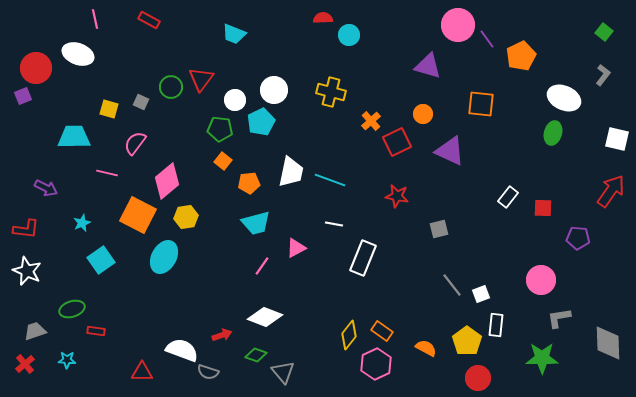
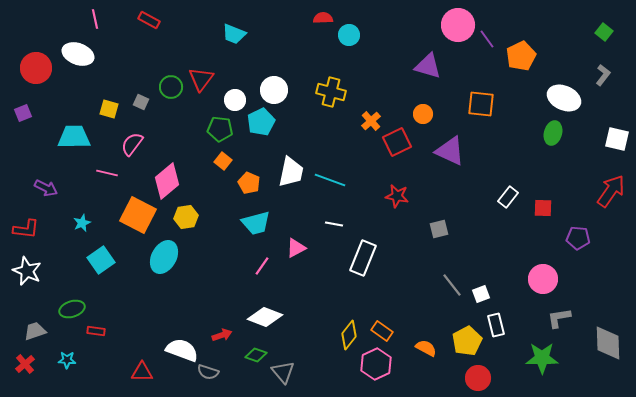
purple square at (23, 96): moved 17 px down
pink semicircle at (135, 143): moved 3 px left, 1 px down
orange pentagon at (249, 183): rotated 30 degrees clockwise
pink circle at (541, 280): moved 2 px right, 1 px up
white rectangle at (496, 325): rotated 20 degrees counterclockwise
yellow pentagon at (467, 341): rotated 8 degrees clockwise
